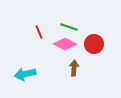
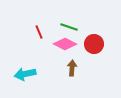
brown arrow: moved 2 px left
